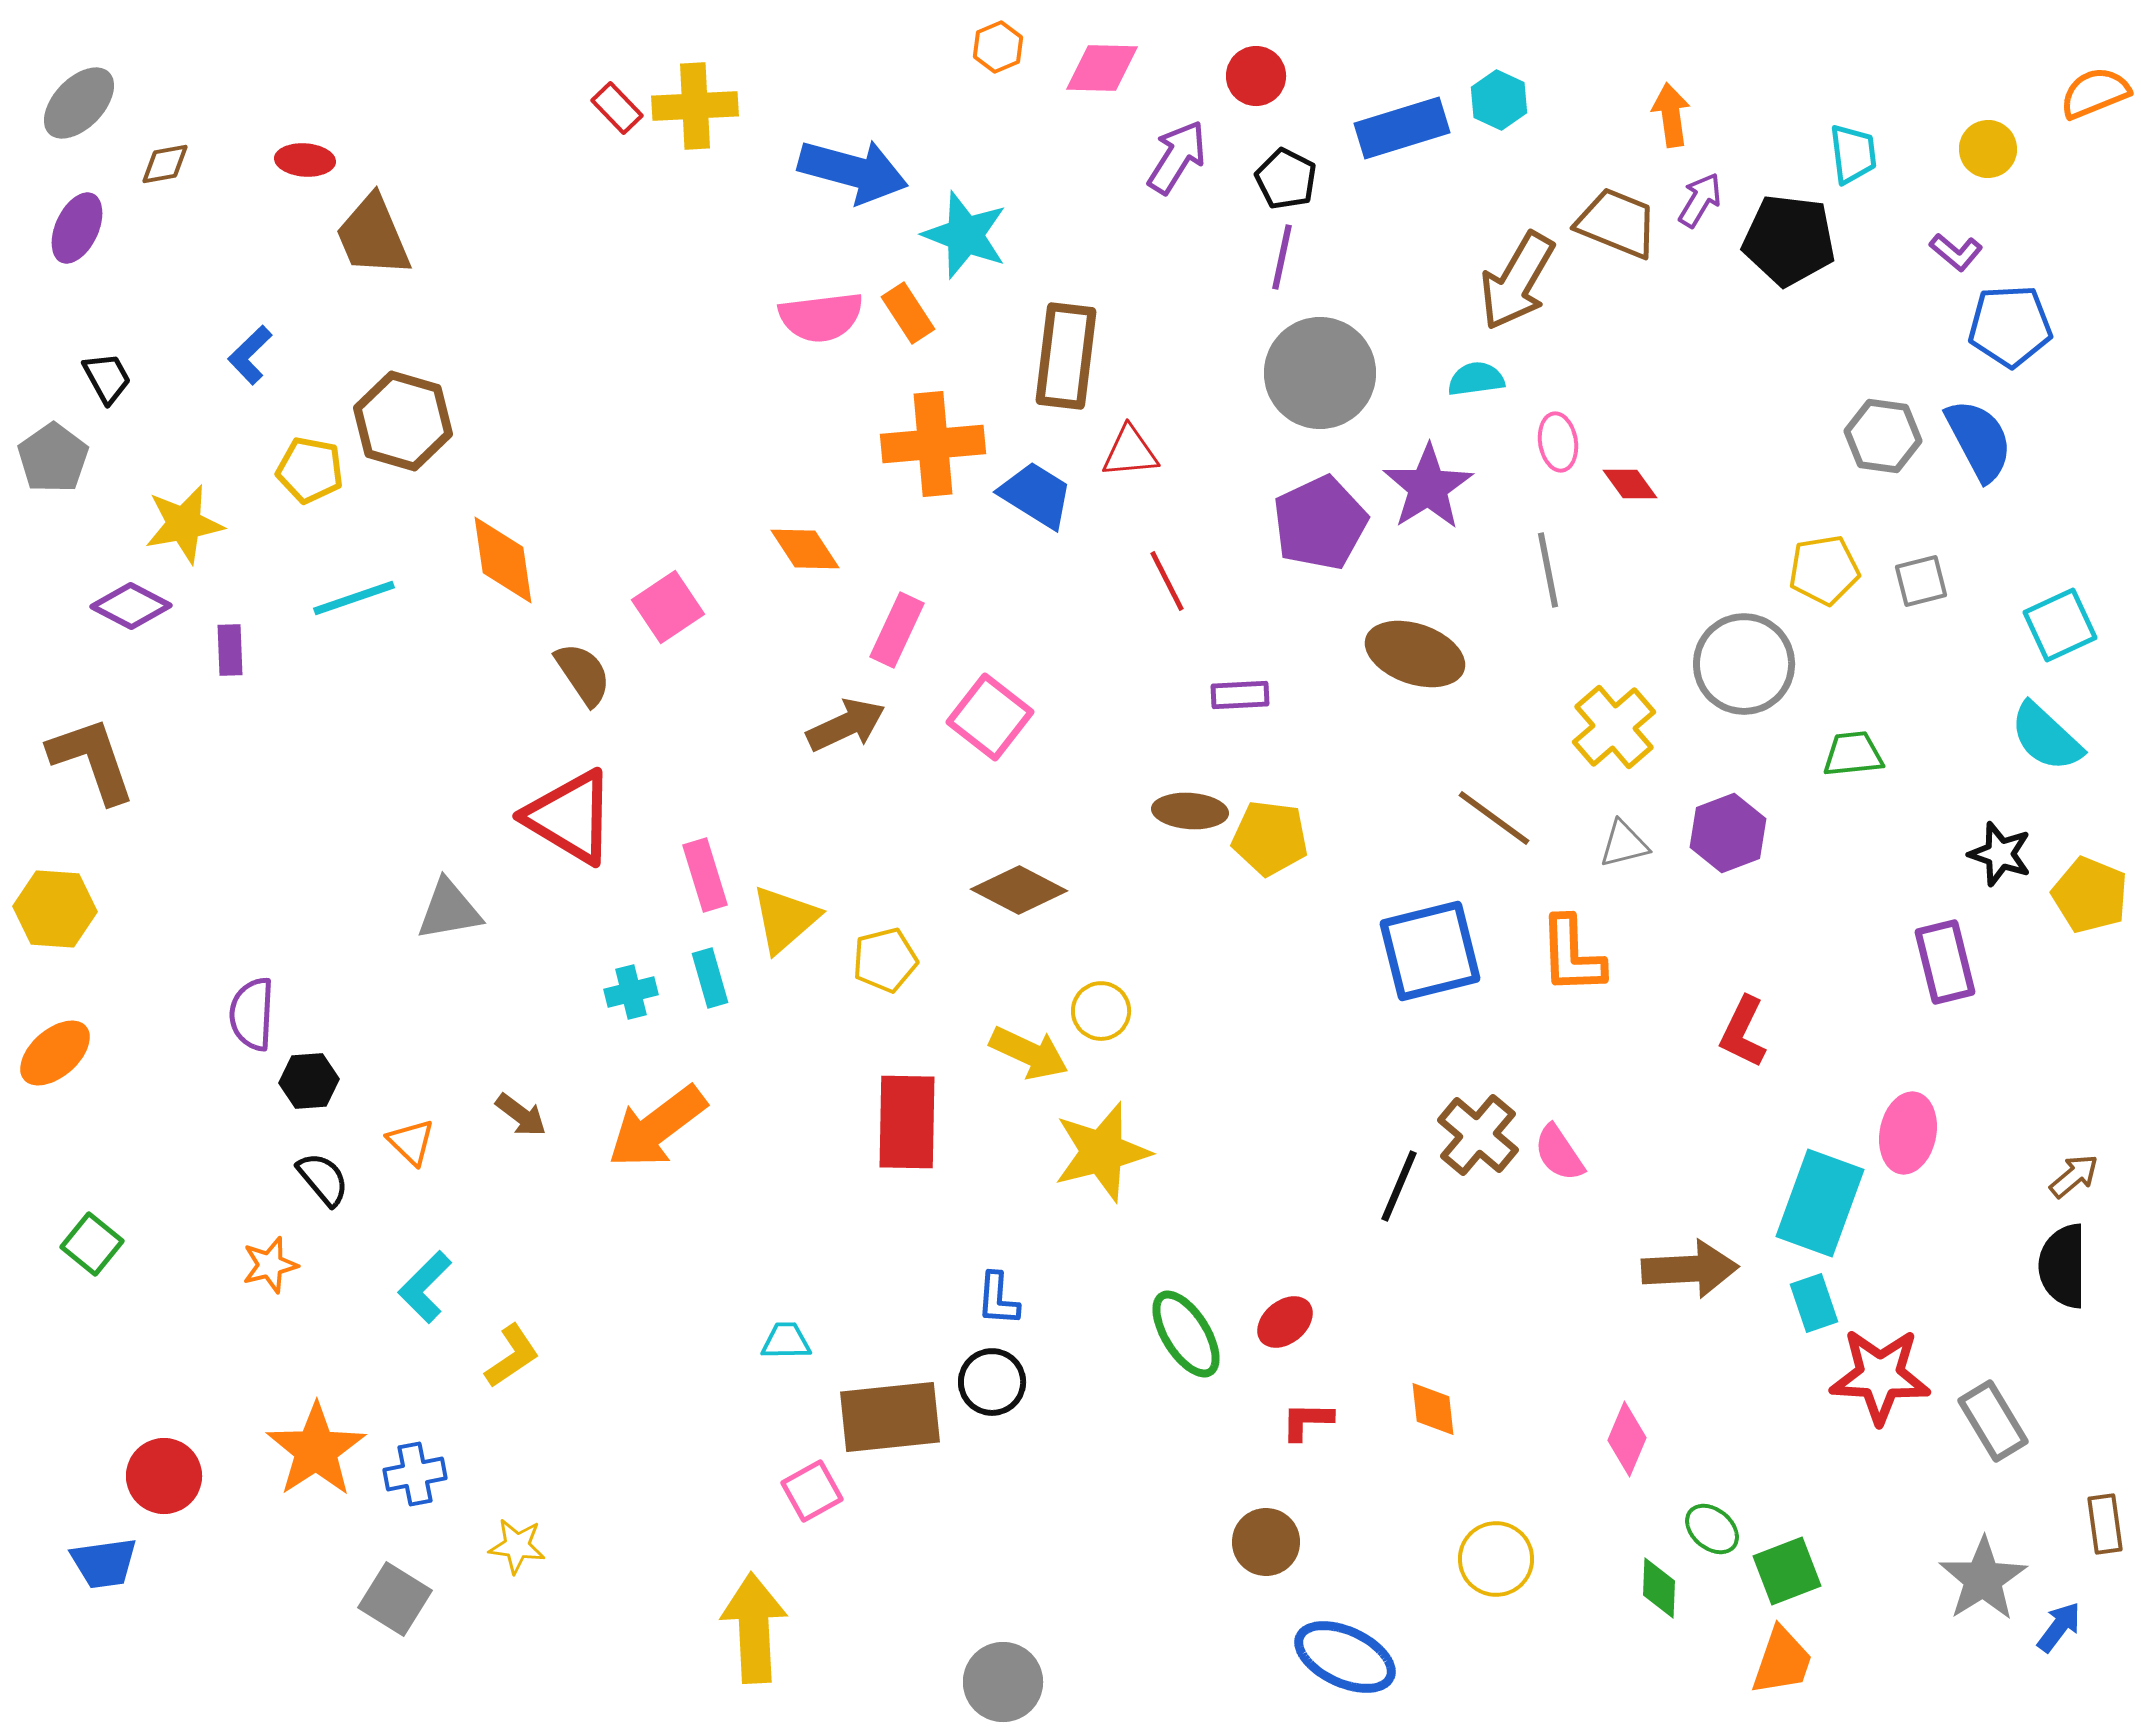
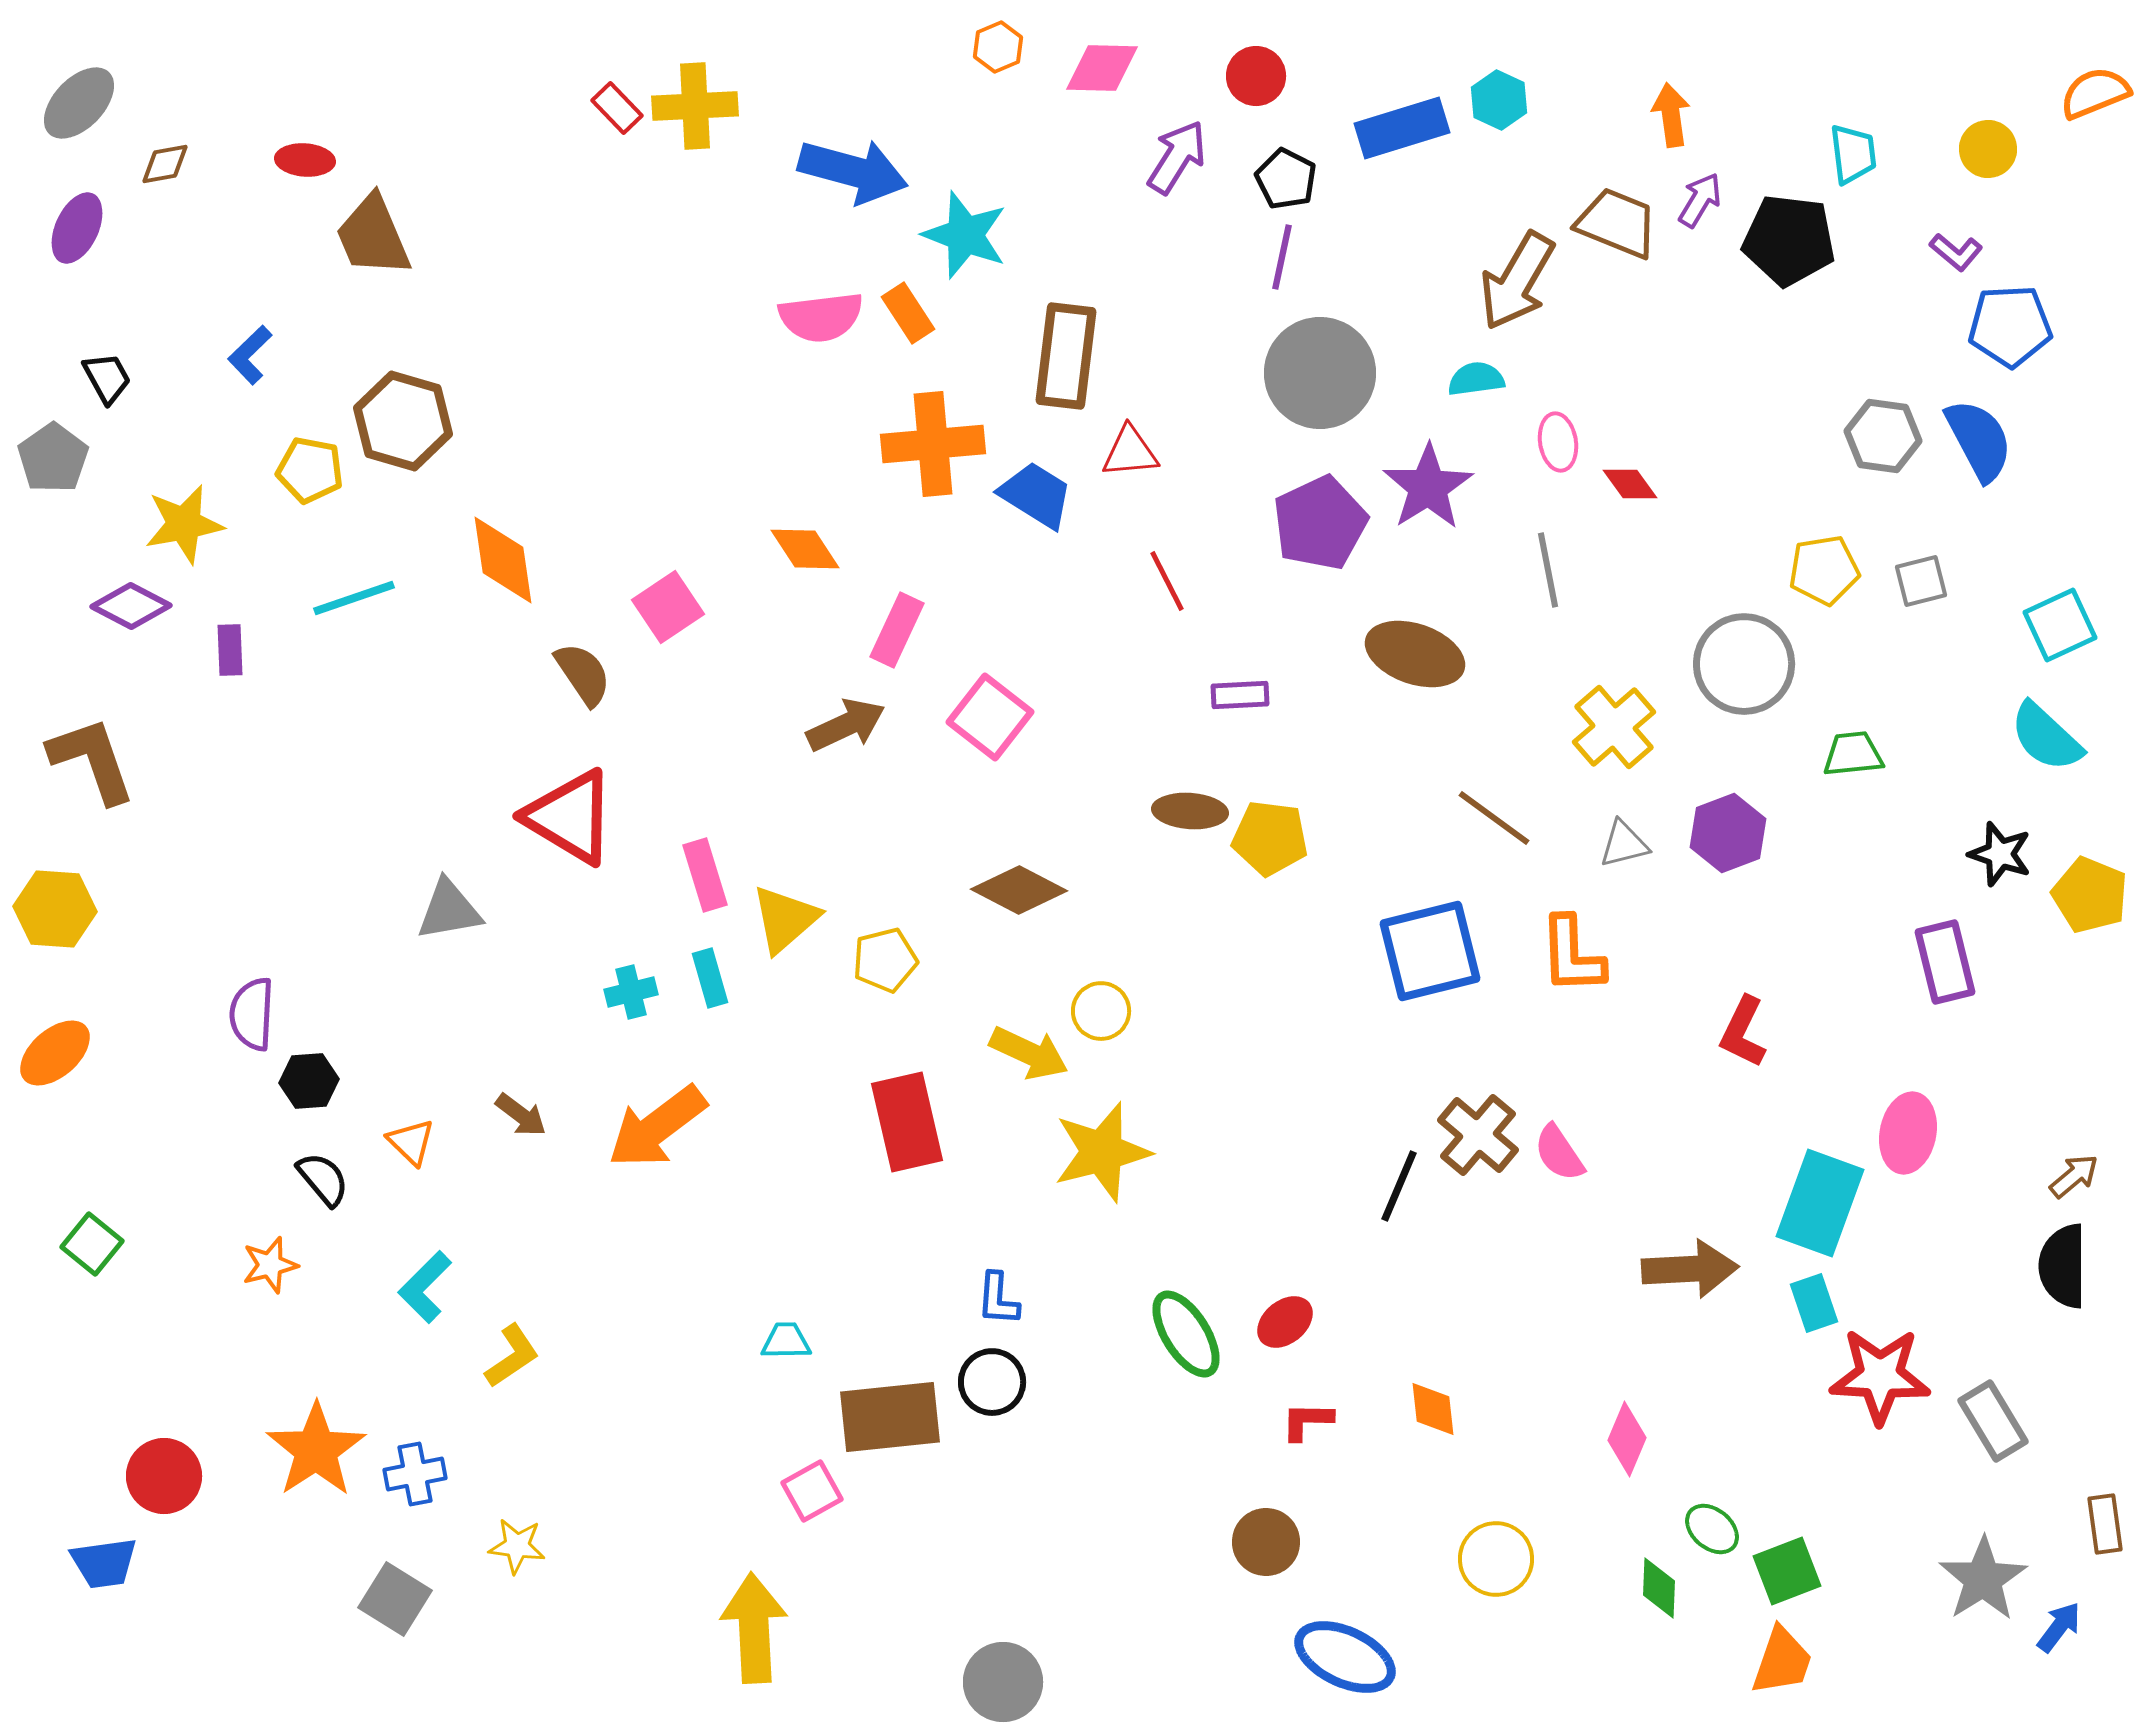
red rectangle at (907, 1122): rotated 14 degrees counterclockwise
